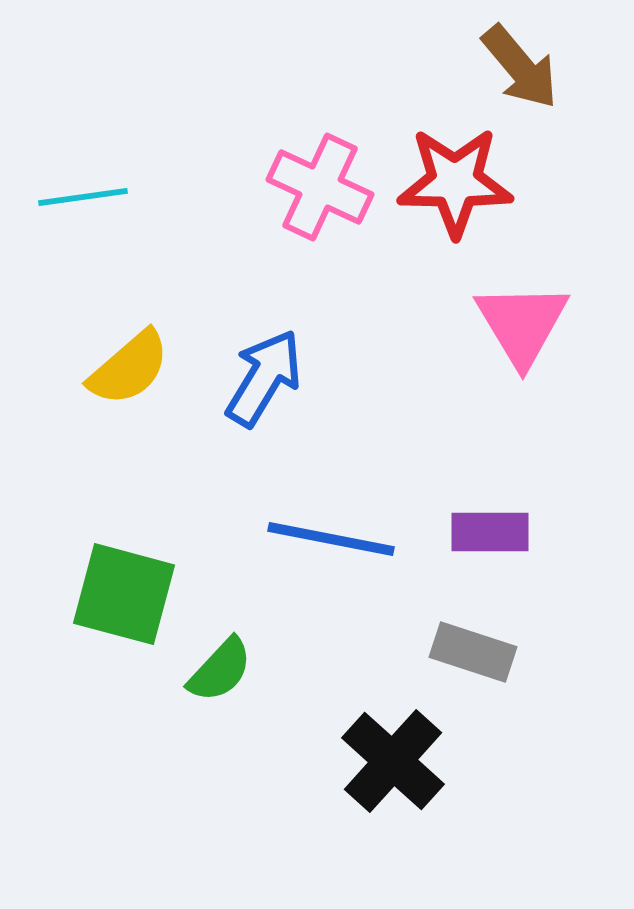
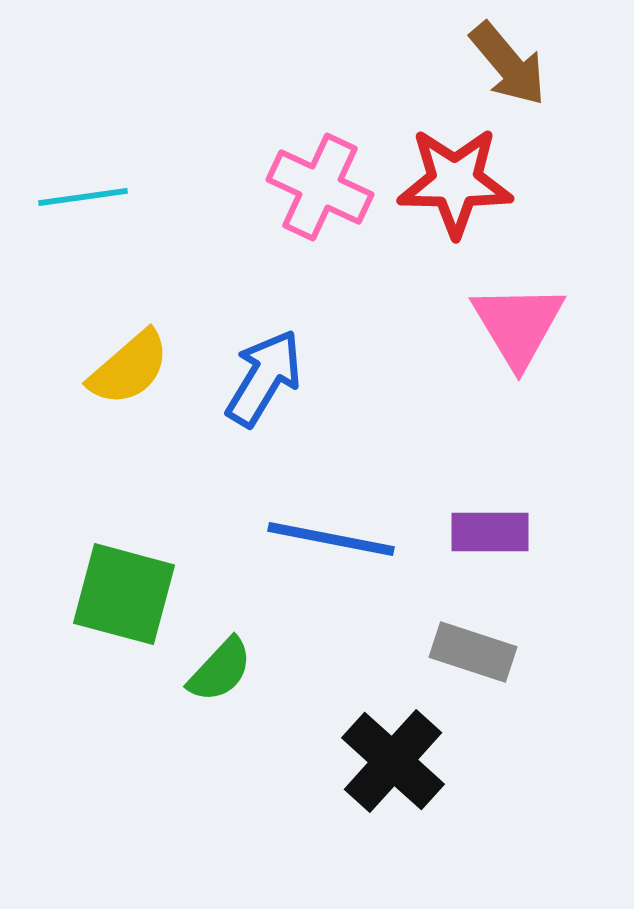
brown arrow: moved 12 px left, 3 px up
pink triangle: moved 4 px left, 1 px down
